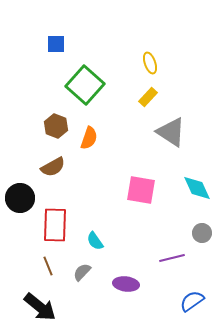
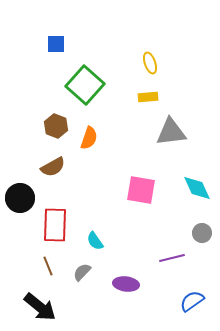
yellow rectangle: rotated 42 degrees clockwise
gray triangle: rotated 40 degrees counterclockwise
